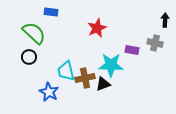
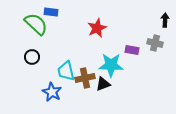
green semicircle: moved 2 px right, 9 px up
black circle: moved 3 px right
blue star: moved 3 px right
